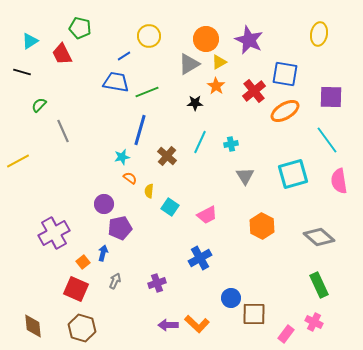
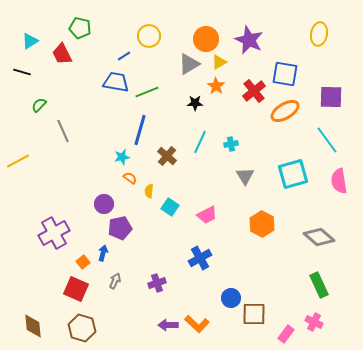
orange hexagon at (262, 226): moved 2 px up
